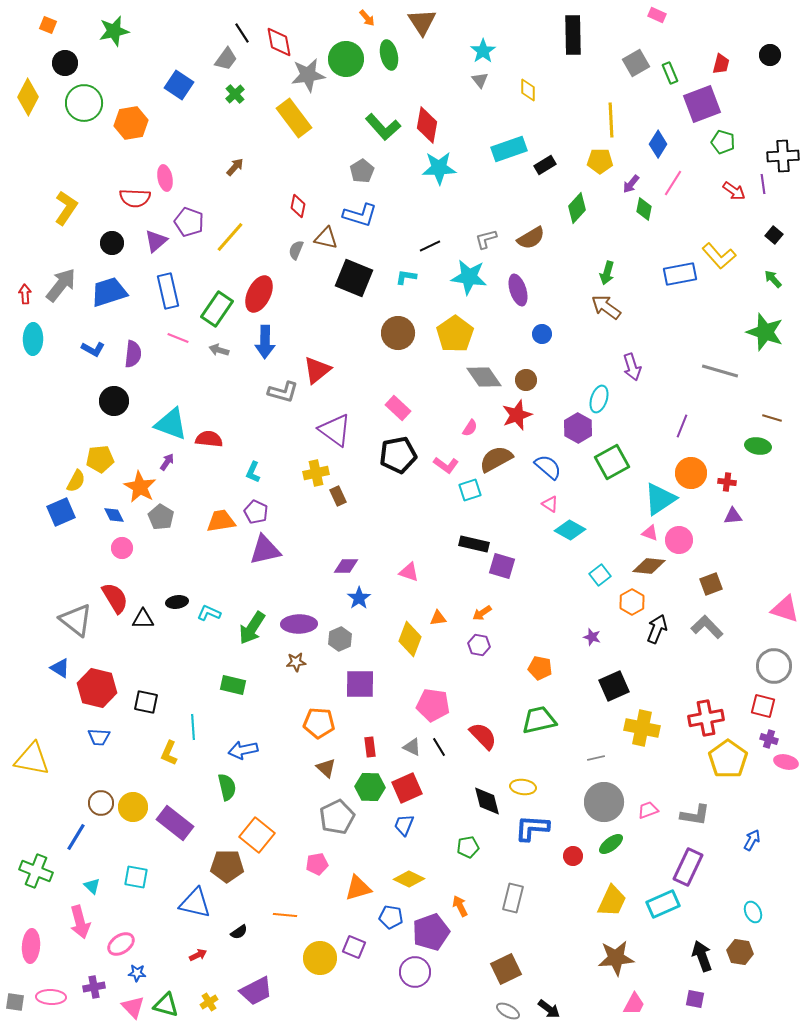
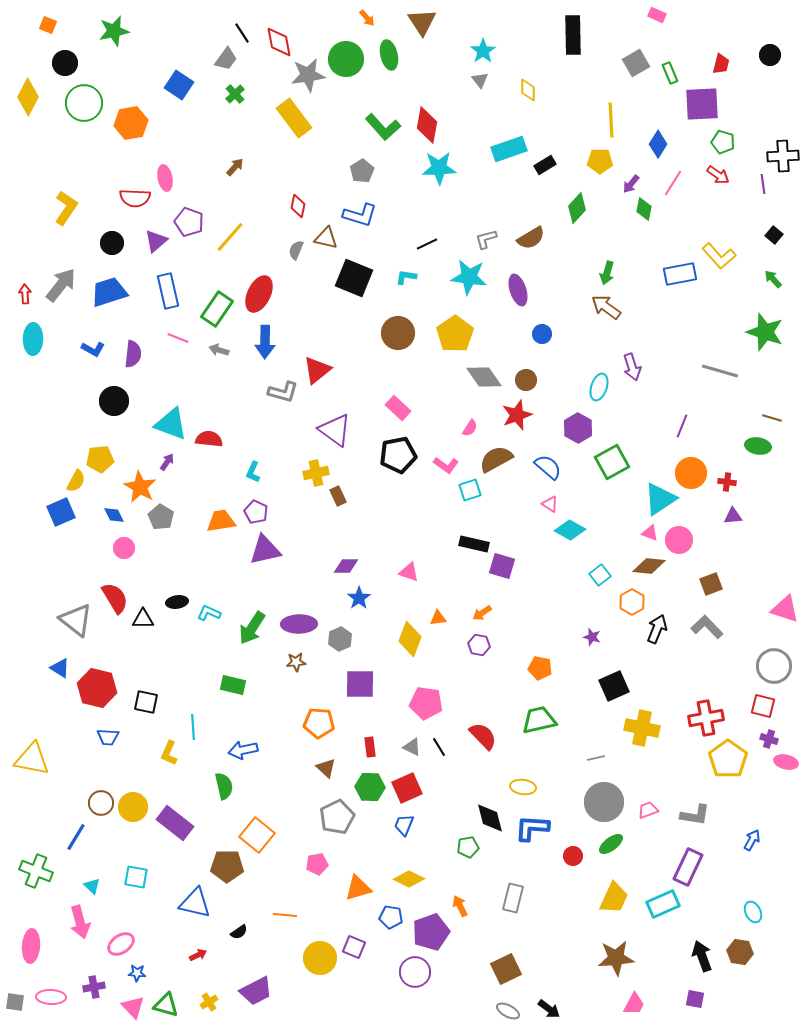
purple square at (702, 104): rotated 18 degrees clockwise
red arrow at (734, 191): moved 16 px left, 16 px up
black line at (430, 246): moved 3 px left, 2 px up
cyan ellipse at (599, 399): moved 12 px up
pink circle at (122, 548): moved 2 px right
pink pentagon at (433, 705): moved 7 px left, 2 px up
blue trapezoid at (99, 737): moved 9 px right
green semicircle at (227, 787): moved 3 px left, 1 px up
black diamond at (487, 801): moved 3 px right, 17 px down
yellow trapezoid at (612, 901): moved 2 px right, 3 px up
